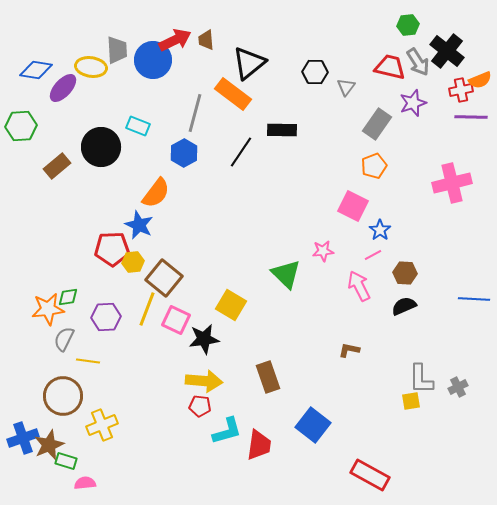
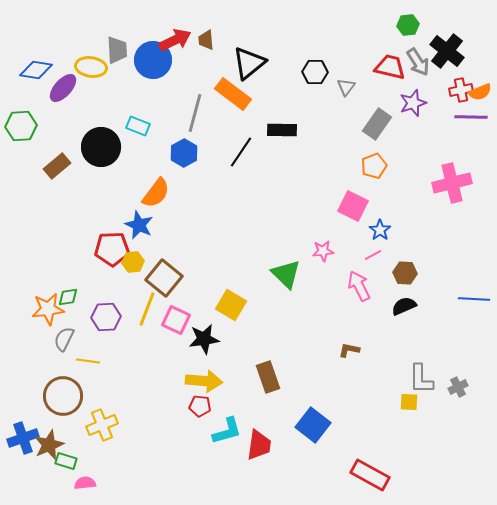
orange semicircle at (480, 80): moved 12 px down
yellow square at (411, 401): moved 2 px left, 1 px down; rotated 12 degrees clockwise
